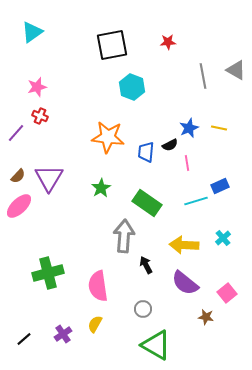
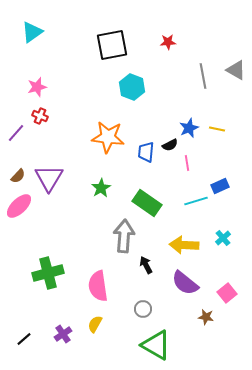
yellow line: moved 2 px left, 1 px down
